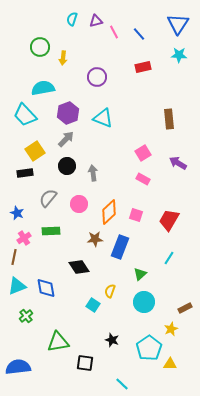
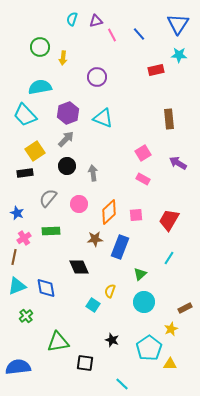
pink line at (114, 32): moved 2 px left, 3 px down
red rectangle at (143, 67): moved 13 px right, 3 px down
cyan semicircle at (43, 88): moved 3 px left, 1 px up
pink square at (136, 215): rotated 24 degrees counterclockwise
black diamond at (79, 267): rotated 10 degrees clockwise
